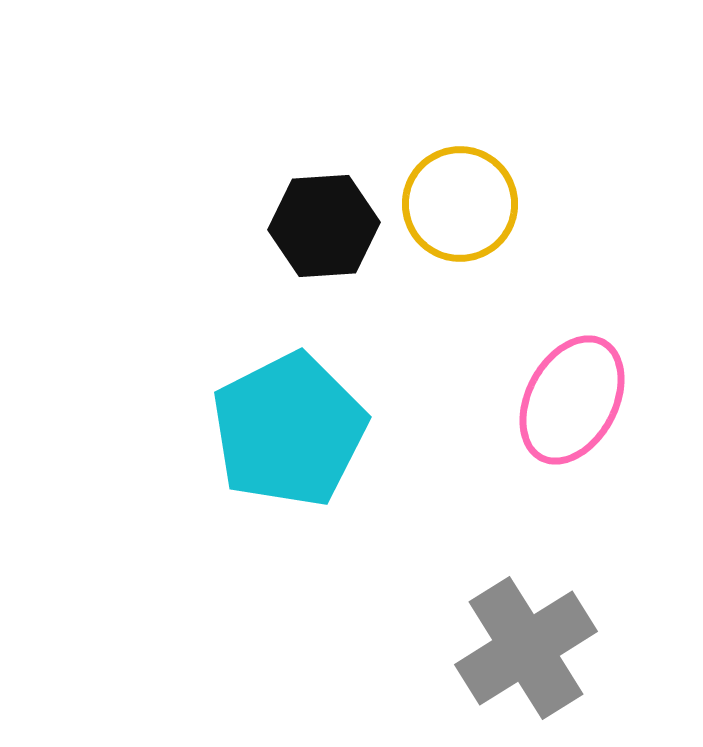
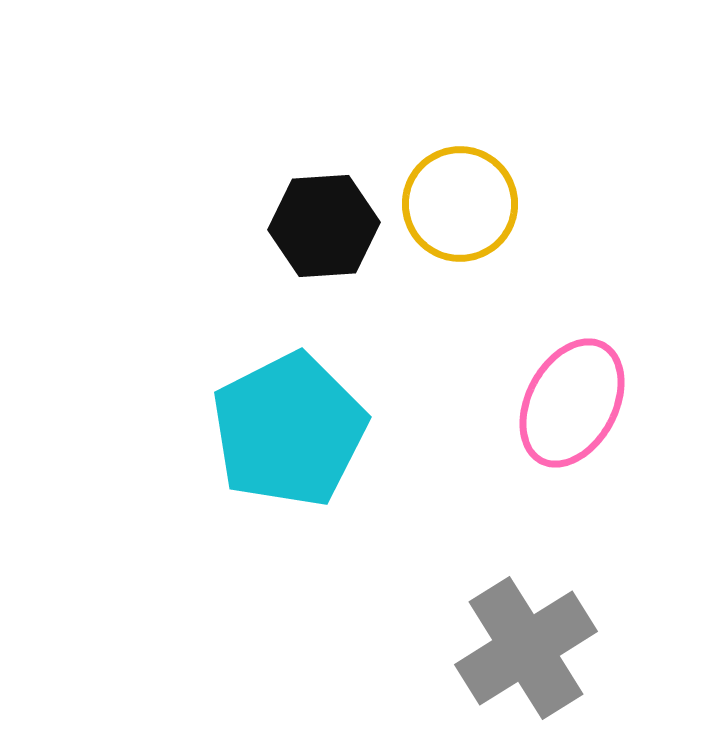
pink ellipse: moved 3 px down
